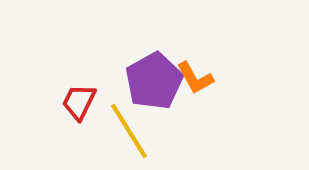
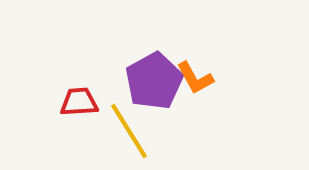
red trapezoid: rotated 60 degrees clockwise
